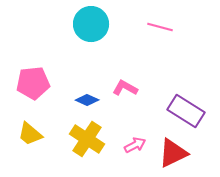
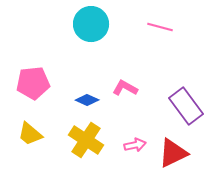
purple rectangle: moved 5 px up; rotated 21 degrees clockwise
yellow cross: moved 1 px left, 1 px down
pink arrow: rotated 15 degrees clockwise
